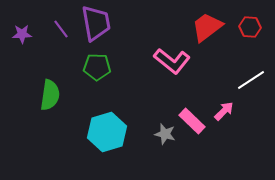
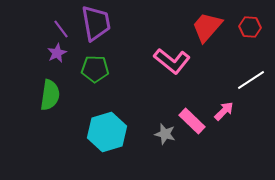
red trapezoid: rotated 12 degrees counterclockwise
purple star: moved 35 px right, 19 px down; rotated 24 degrees counterclockwise
green pentagon: moved 2 px left, 2 px down
